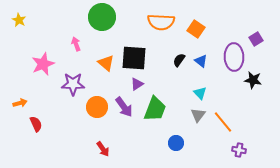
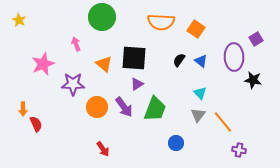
orange triangle: moved 2 px left, 1 px down
orange arrow: moved 3 px right, 6 px down; rotated 104 degrees clockwise
